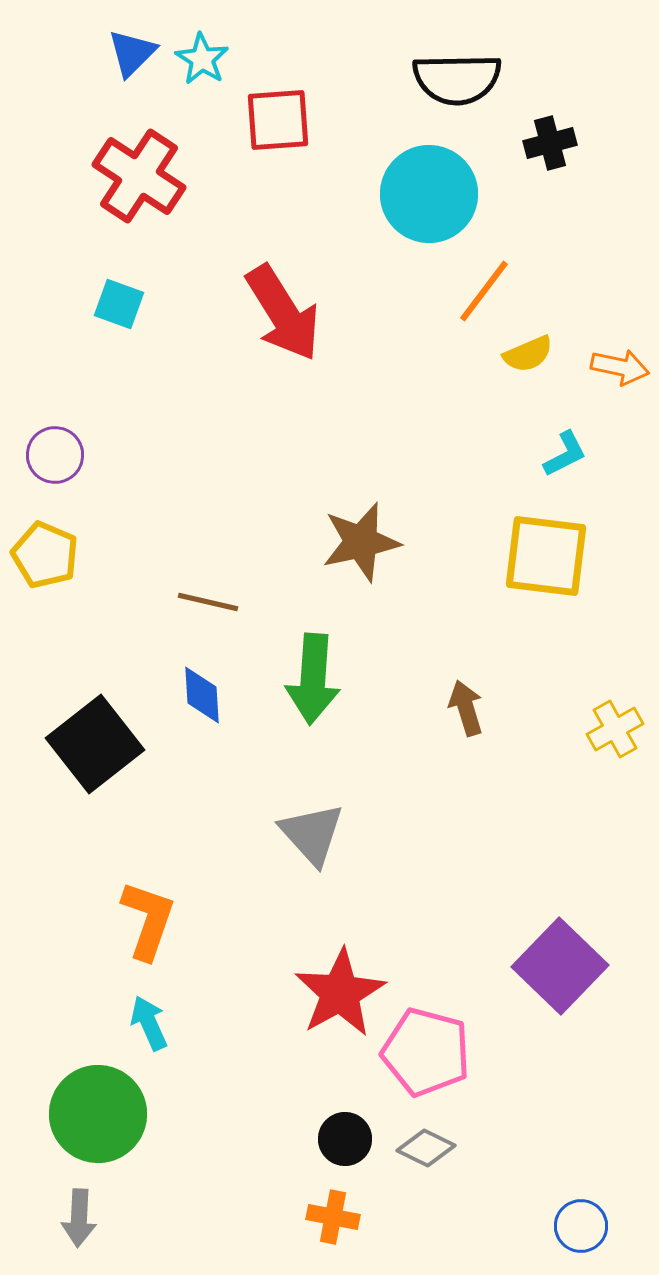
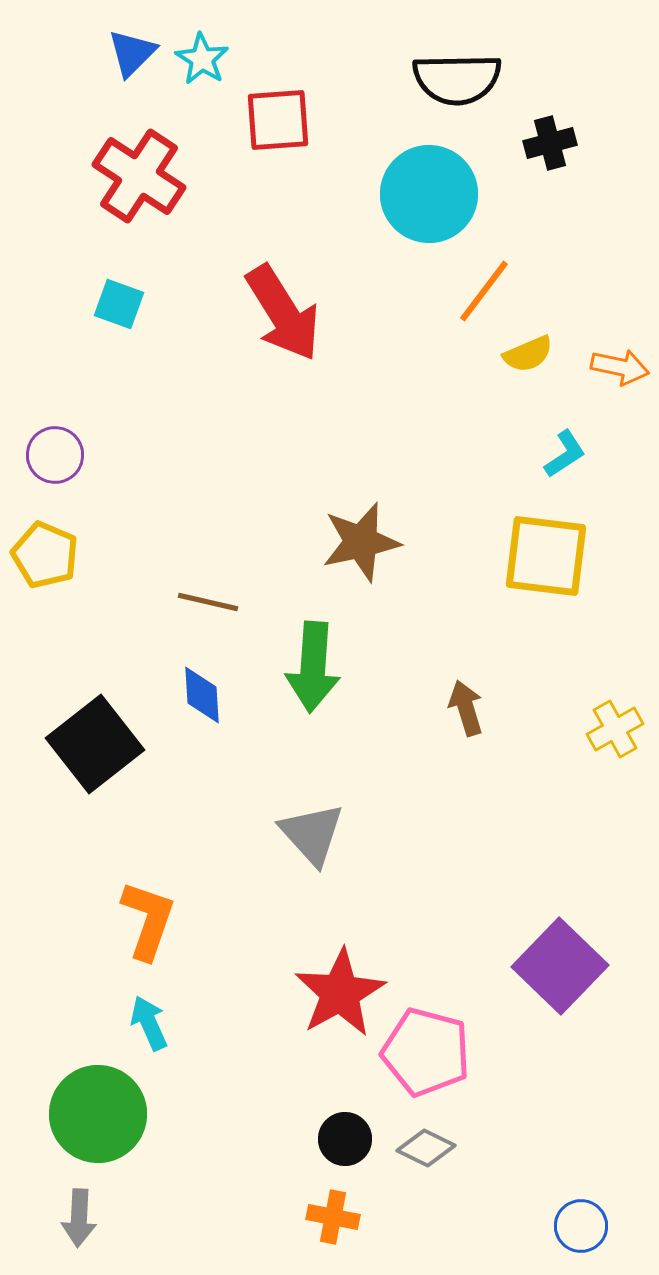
cyan L-shape: rotated 6 degrees counterclockwise
green arrow: moved 12 px up
